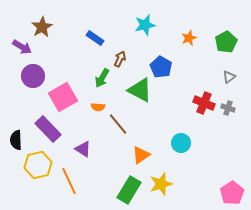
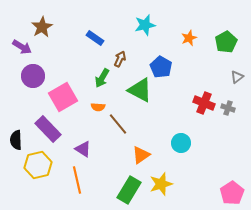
gray triangle: moved 8 px right
orange line: moved 8 px right, 1 px up; rotated 12 degrees clockwise
